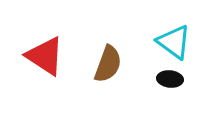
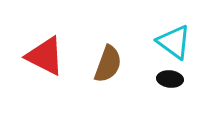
red triangle: rotated 6 degrees counterclockwise
